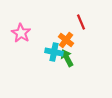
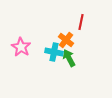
red line: rotated 35 degrees clockwise
pink star: moved 14 px down
green arrow: moved 2 px right
